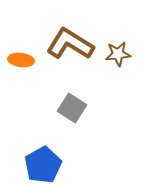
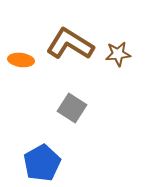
blue pentagon: moved 1 px left, 2 px up
